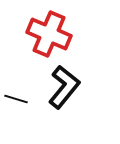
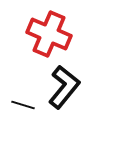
black line: moved 7 px right, 6 px down
